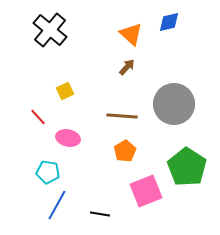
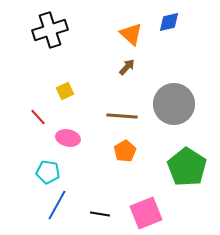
black cross: rotated 32 degrees clockwise
pink square: moved 22 px down
